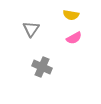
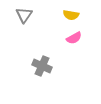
gray triangle: moved 7 px left, 14 px up
gray cross: moved 1 px up
